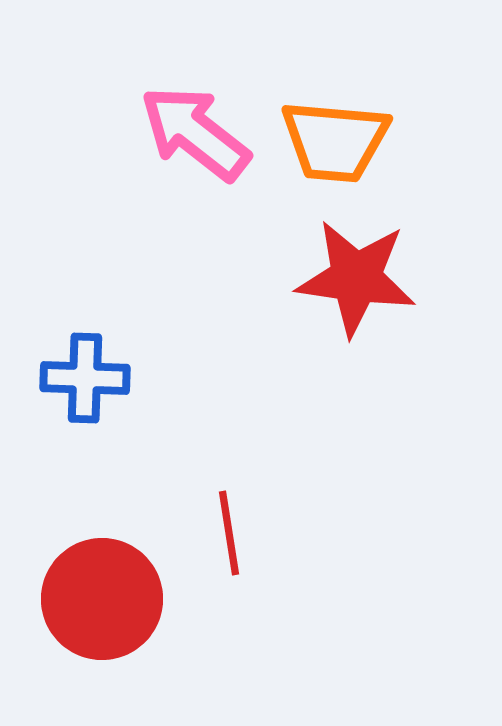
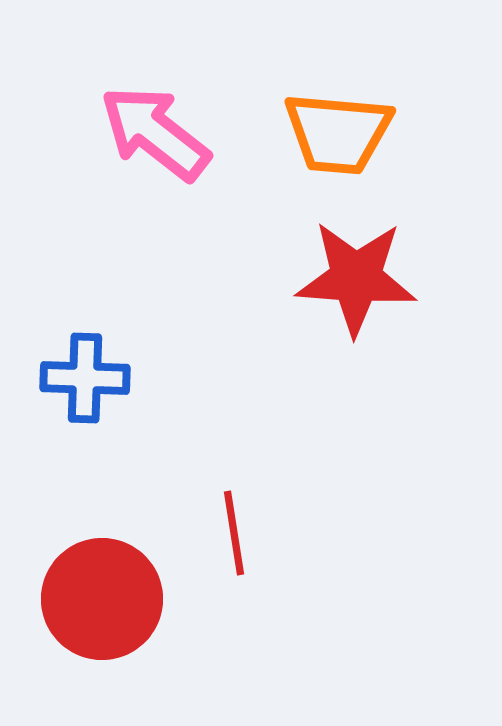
pink arrow: moved 40 px left
orange trapezoid: moved 3 px right, 8 px up
red star: rotated 4 degrees counterclockwise
red line: moved 5 px right
